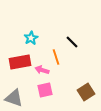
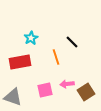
pink arrow: moved 25 px right, 14 px down; rotated 24 degrees counterclockwise
gray triangle: moved 1 px left, 1 px up
